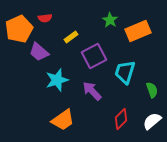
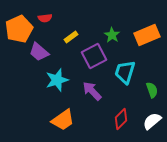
green star: moved 2 px right, 15 px down
orange rectangle: moved 9 px right, 4 px down
